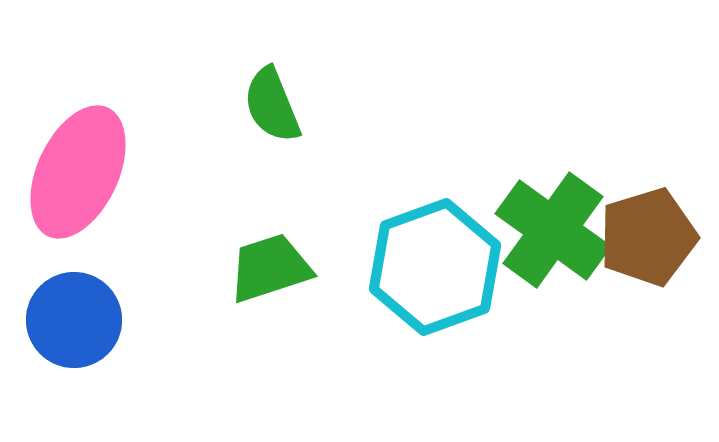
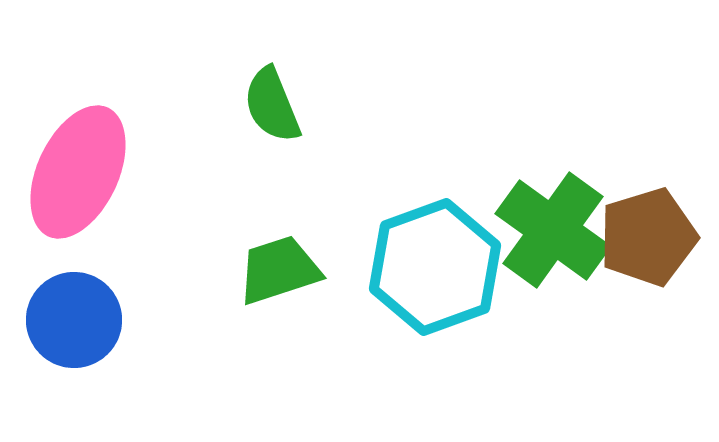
green trapezoid: moved 9 px right, 2 px down
